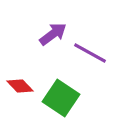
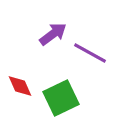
red diamond: rotated 20 degrees clockwise
green square: rotated 30 degrees clockwise
